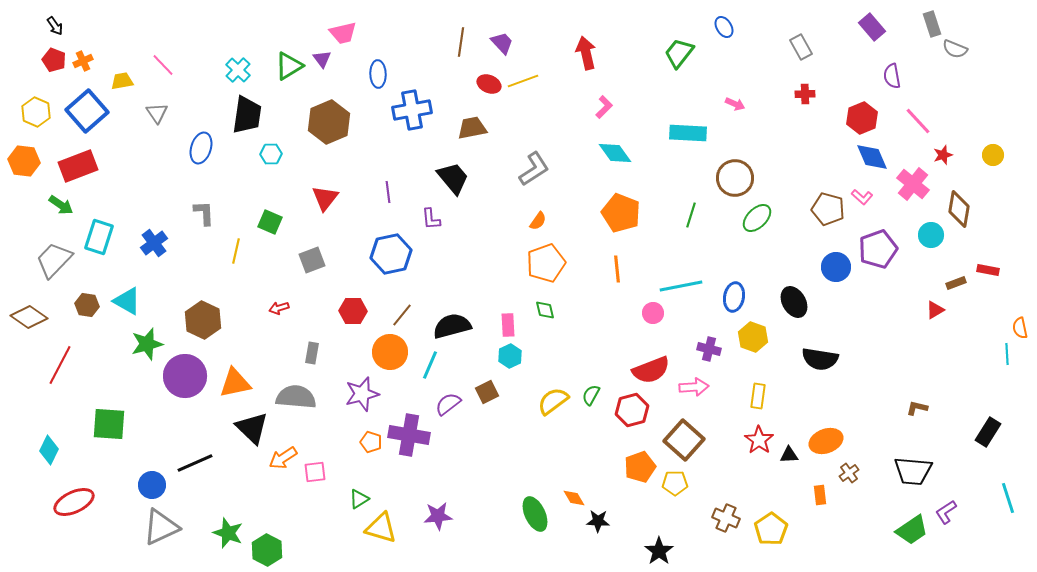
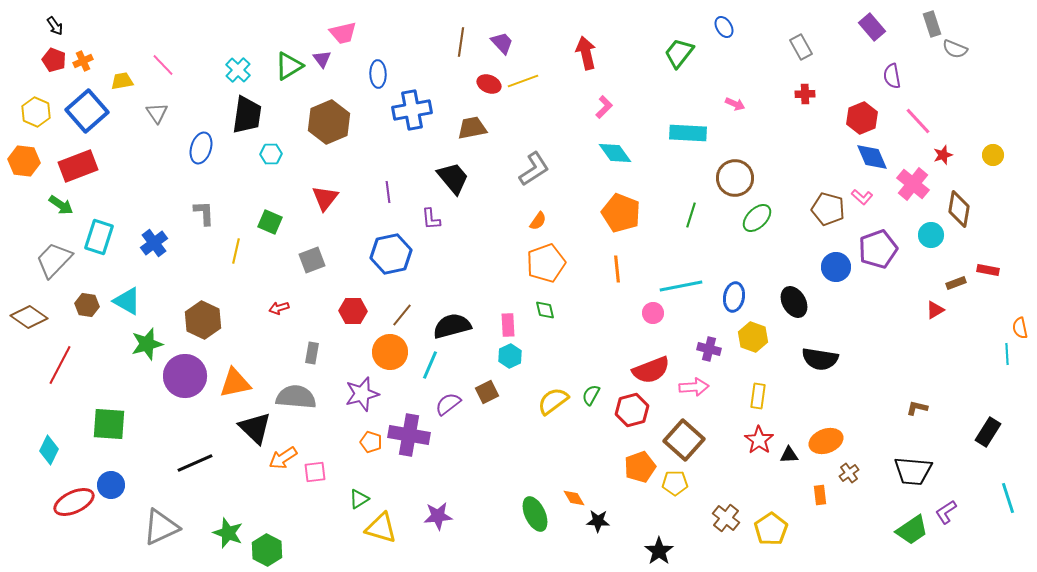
black triangle at (252, 428): moved 3 px right
blue circle at (152, 485): moved 41 px left
brown cross at (726, 518): rotated 16 degrees clockwise
